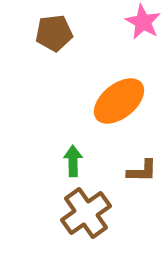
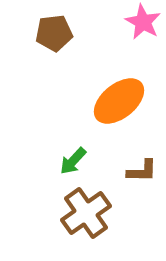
green arrow: rotated 136 degrees counterclockwise
